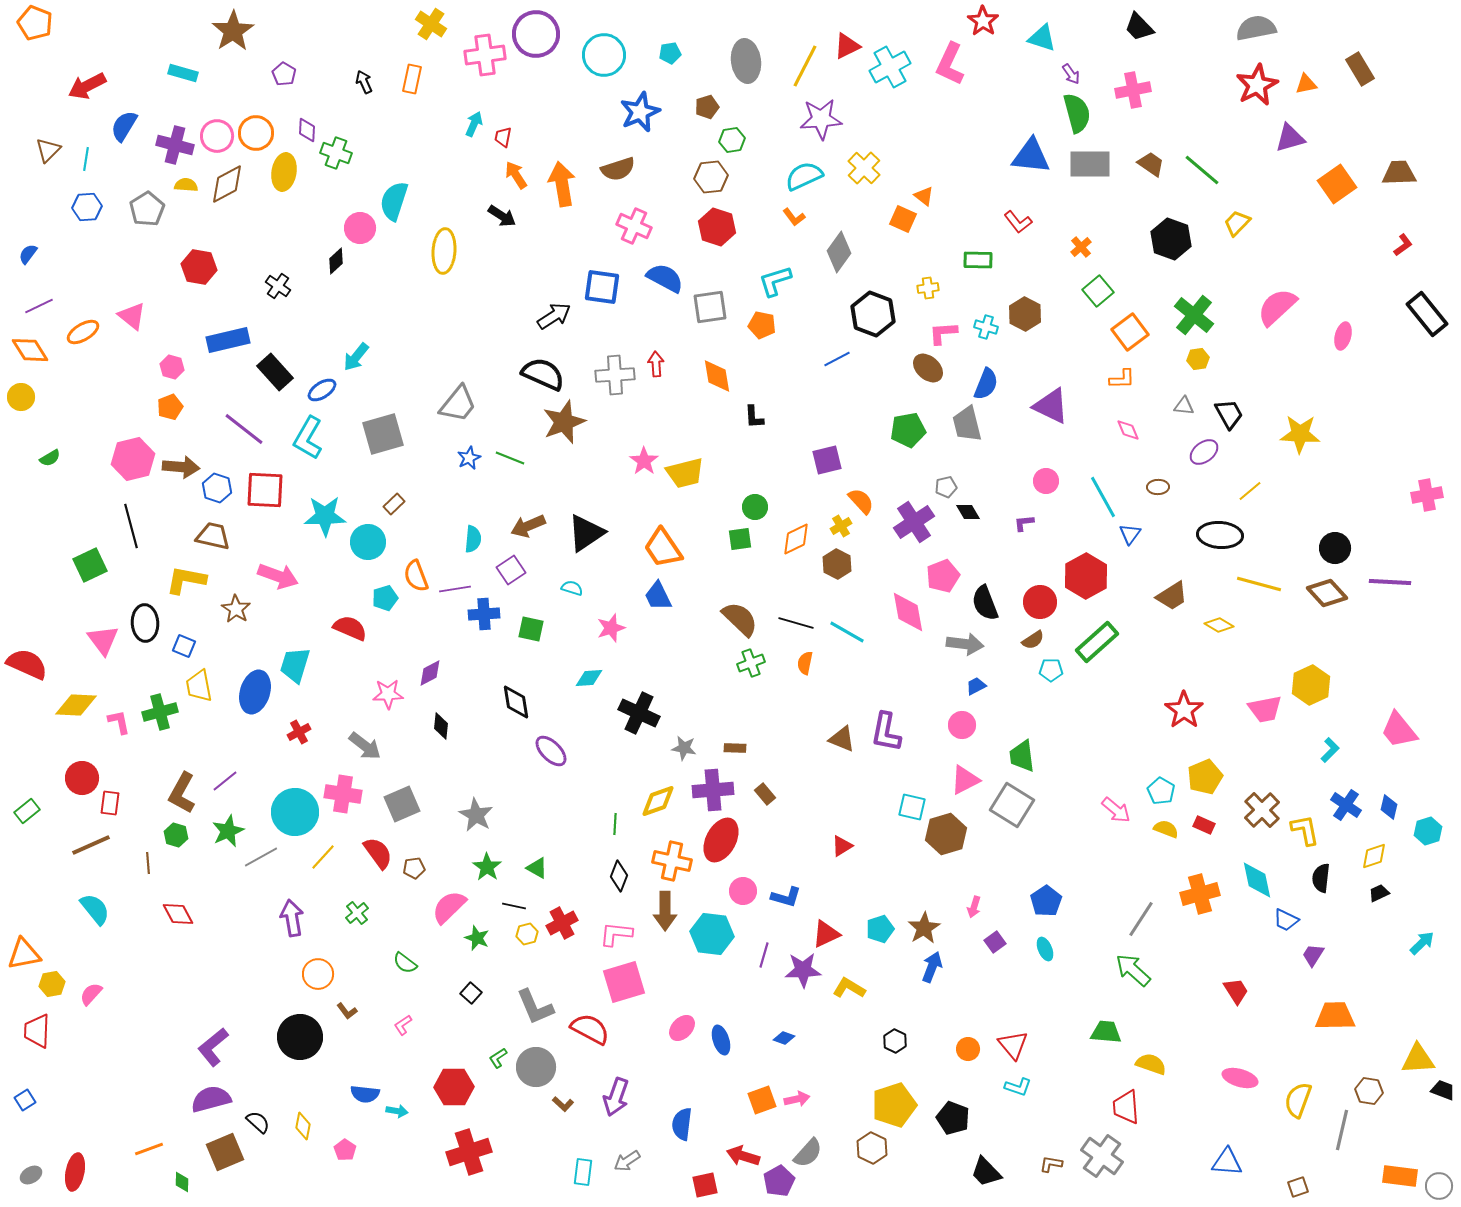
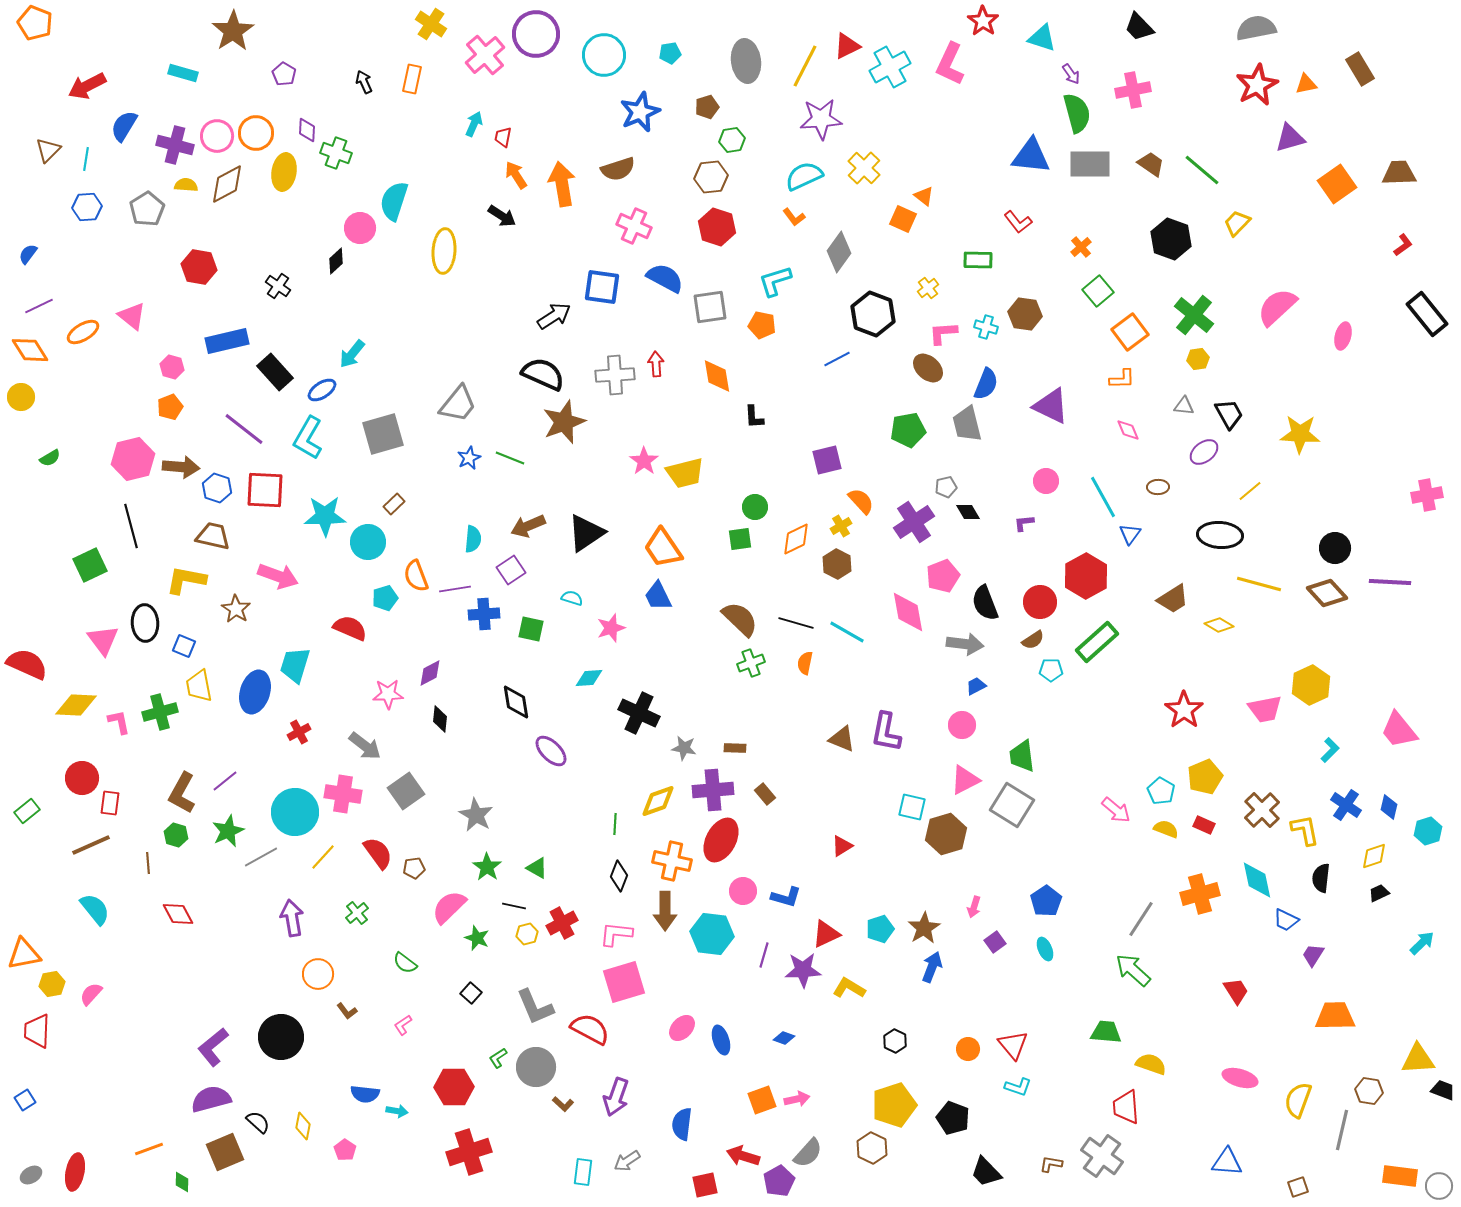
pink cross at (485, 55): rotated 33 degrees counterclockwise
yellow cross at (928, 288): rotated 30 degrees counterclockwise
brown hexagon at (1025, 314): rotated 20 degrees counterclockwise
blue rectangle at (228, 340): moved 1 px left, 1 px down
cyan arrow at (356, 357): moved 4 px left, 3 px up
cyan semicircle at (572, 588): moved 10 px down
brown trapezoid at (1172, 596): moved 1 px right, 3 px down
black diamond at (441, 726): moved 1 px left, 7 px up
gray square at (402, 804): moved 4 px right, 13 px up; rotated 12 degrees counterclockwise
black circle at (300, 1037): moved 19 px left
